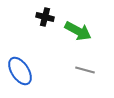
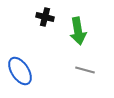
green arrow: rotated 52 degrees clockwise
